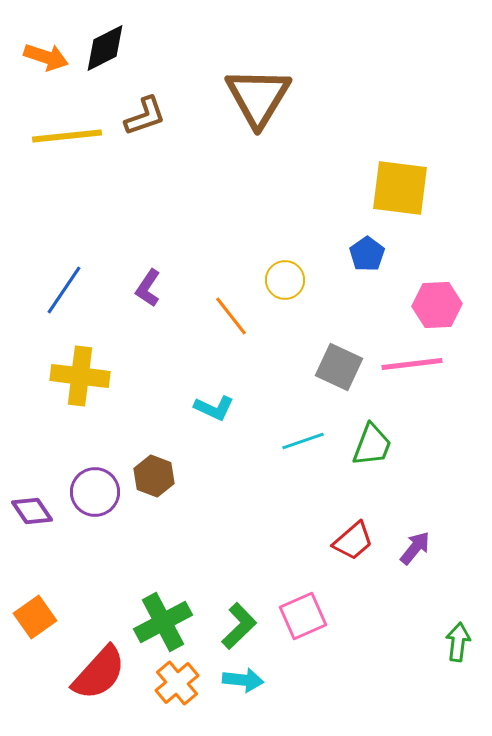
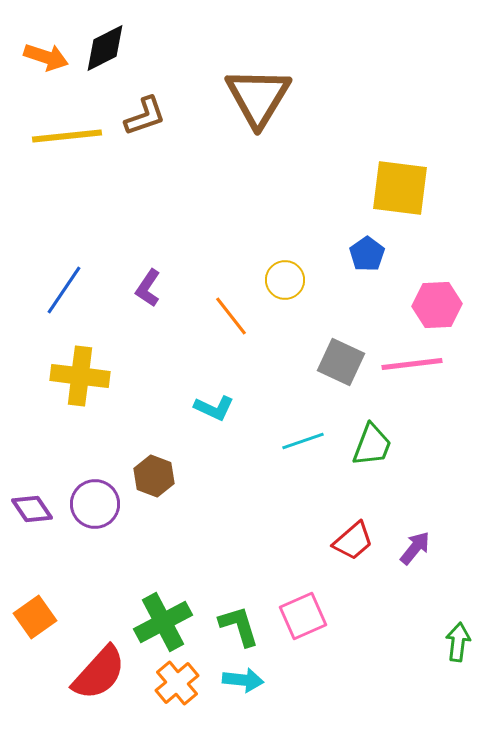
gray square: moved 2 px right, 5 px up
purple circle: moved 12 px down
purple diamond: moved 2 px up
green L-shape: rotated 63 degrees counterclockwise
